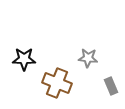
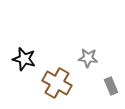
black star: rotated 15 degrees clockwise
brown cross: rotated 8 degrees clockwise
